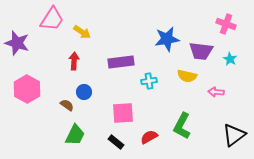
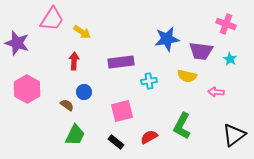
pink square: moved 1 px left, 2 px up; rotated 10 degrees counterclockwise
